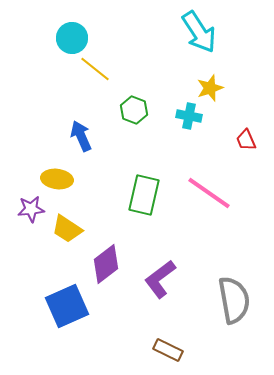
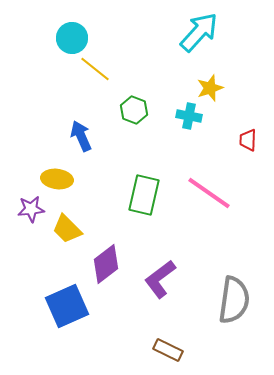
cyan arrow: rotated 105 degrees counterclockwise
red trapezoid: moved 2 px right; rotated 25 degrees clockwise
yellow trapezoid: rotated 12 degrees clockwise
gray semicircle: rotated 18 degrees clockwise
